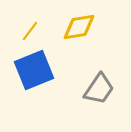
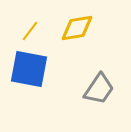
yellow diamond: moved 2 px left, 1 px down
blue square: moved 5 px left, 1 px up; rotated 33 degrees clockwise
